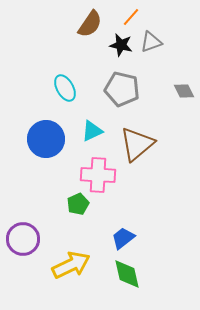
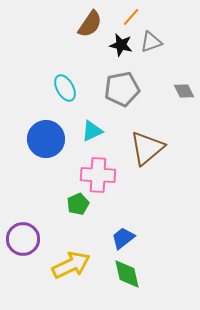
gray pentagon: rotated 24 degrees counterclockwise
brown triangle: moved 10 px right, 4 px down
